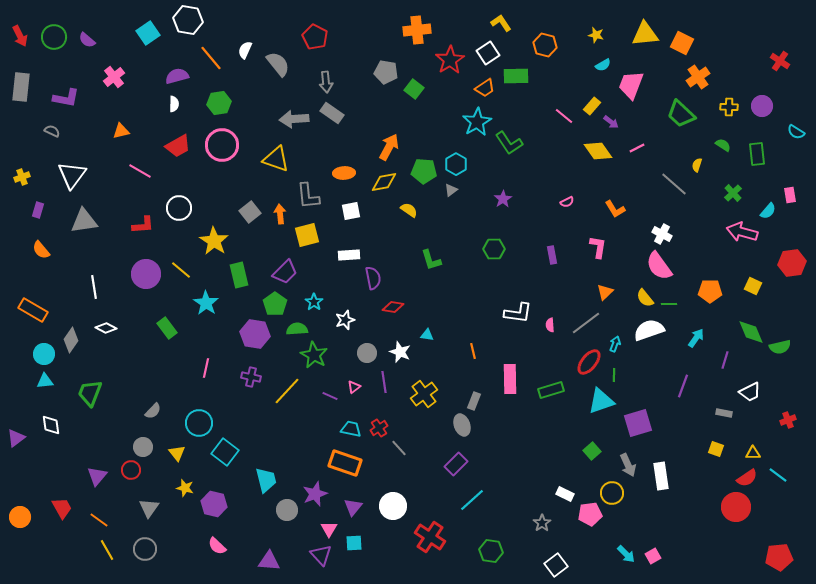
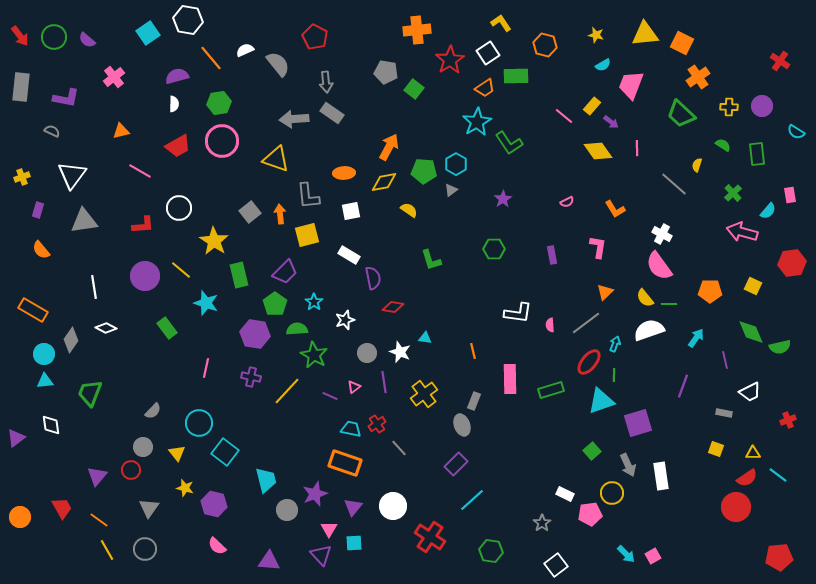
red arrow at (20, 36): rotated 10 degrees counterclockwise
white semicircle at (245, 50): rotated 42 degrees clockwise
pink circle at (222, 145): moved 4 px up
pink line at (637, 148): rotated 63 degrees counterclockwise
white rectangle at (349, 255): rotated 35 degrees clockwise
purple circle at (146, 274): moved 1 px left, 2 px down
cyan star at (206, 303): rotated 15 degrees counterclockwise
cyan triangle at (427, 335): moved 2 px left, 3 px down
purple line at (725, 360): rotated 30 degrees counterclockwise
red cross at (379, 428): moved 2 px left, 4 px up
